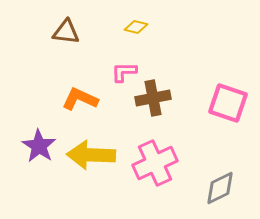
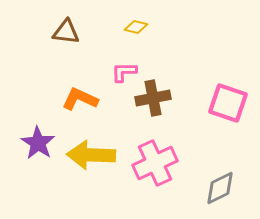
purple star: moved 1 px left, 3 px up
